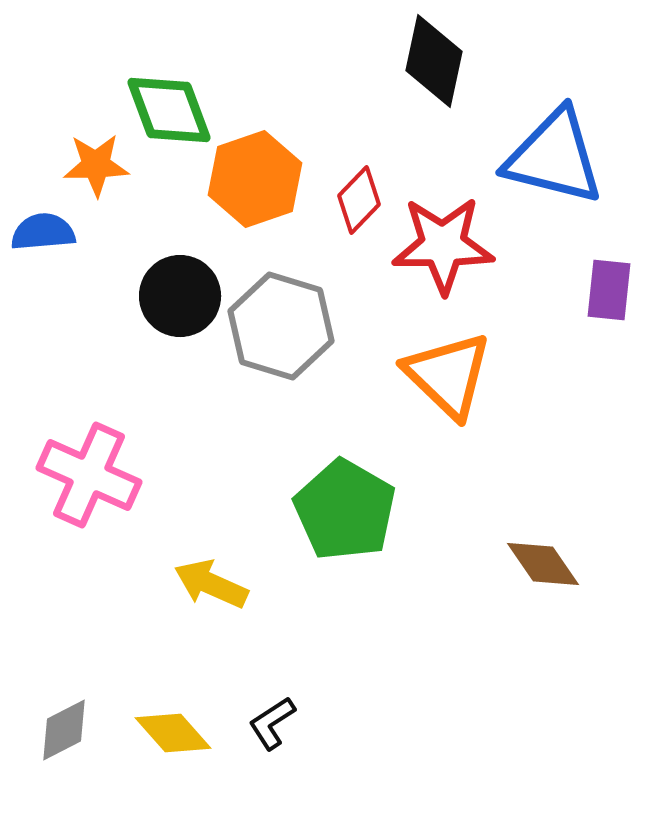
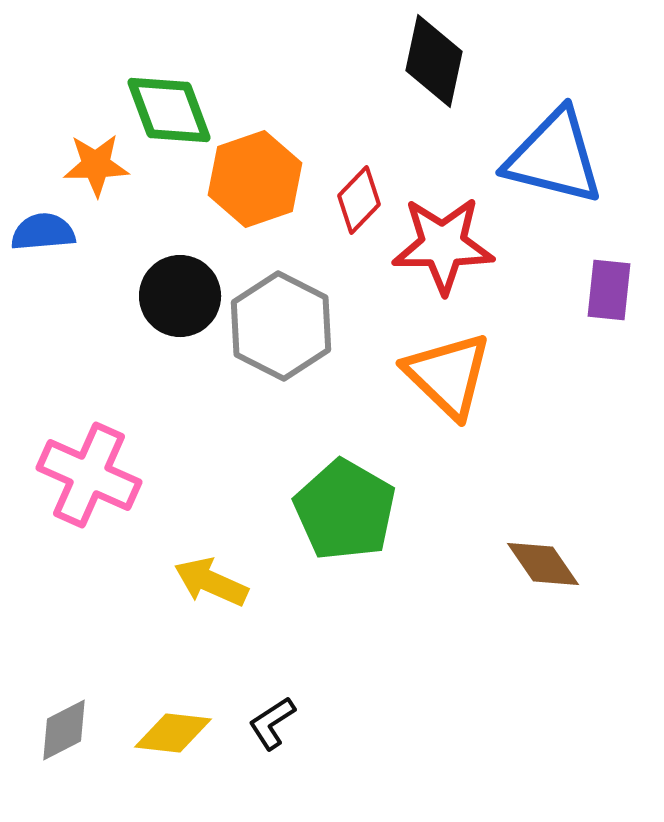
gray hexagon: rotated 10 degrees clockwise
yellow arrow: moved 2 px up
yellow diamond: rotated 42 degrees counterclockwise
